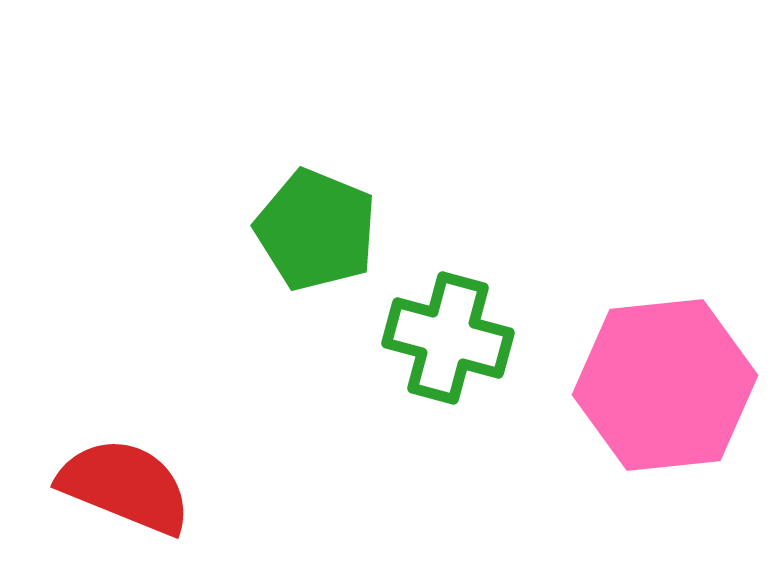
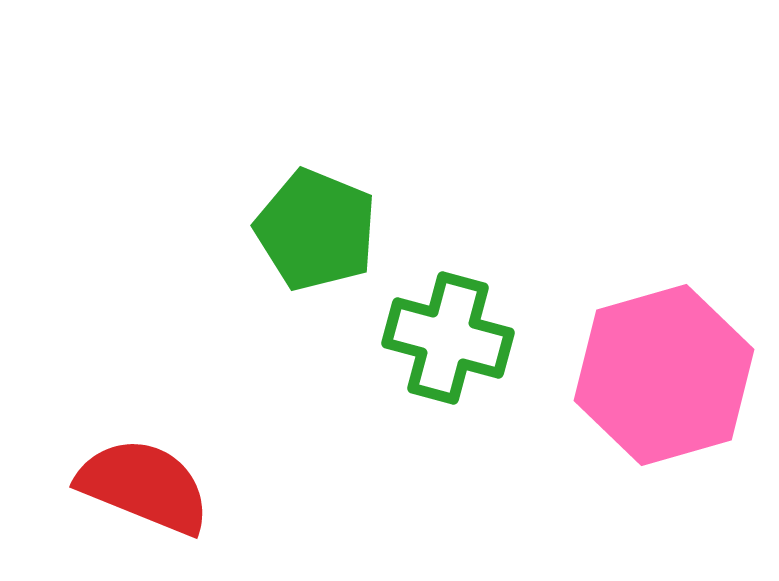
pink hexagon: moved 1 px left, 10 px up; rotated 10 degrees counterclockwise
red semicircle: moved 19 px right
